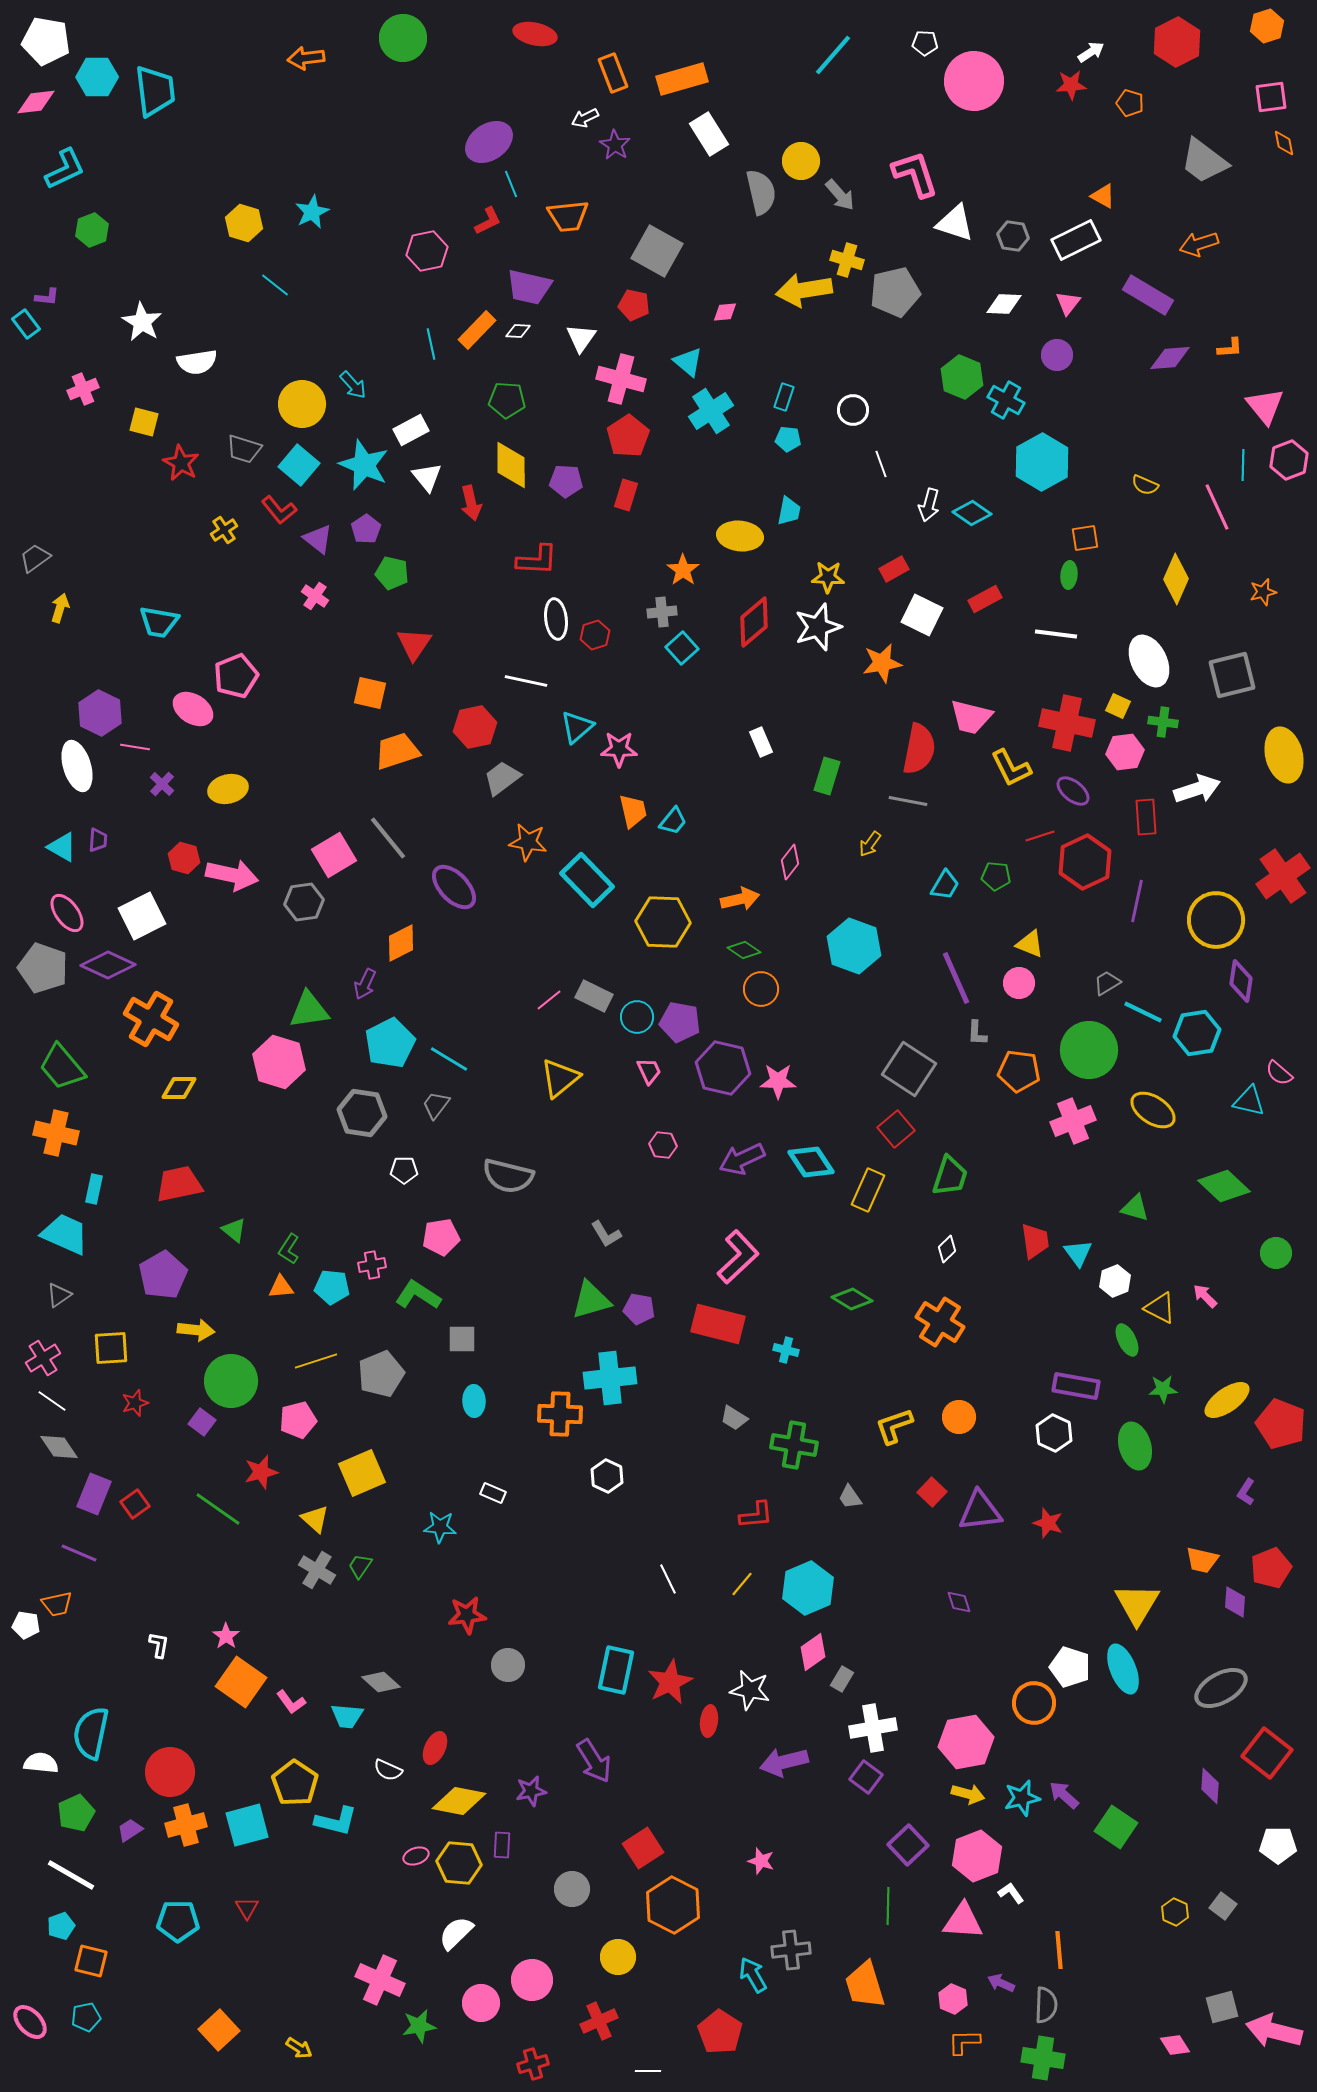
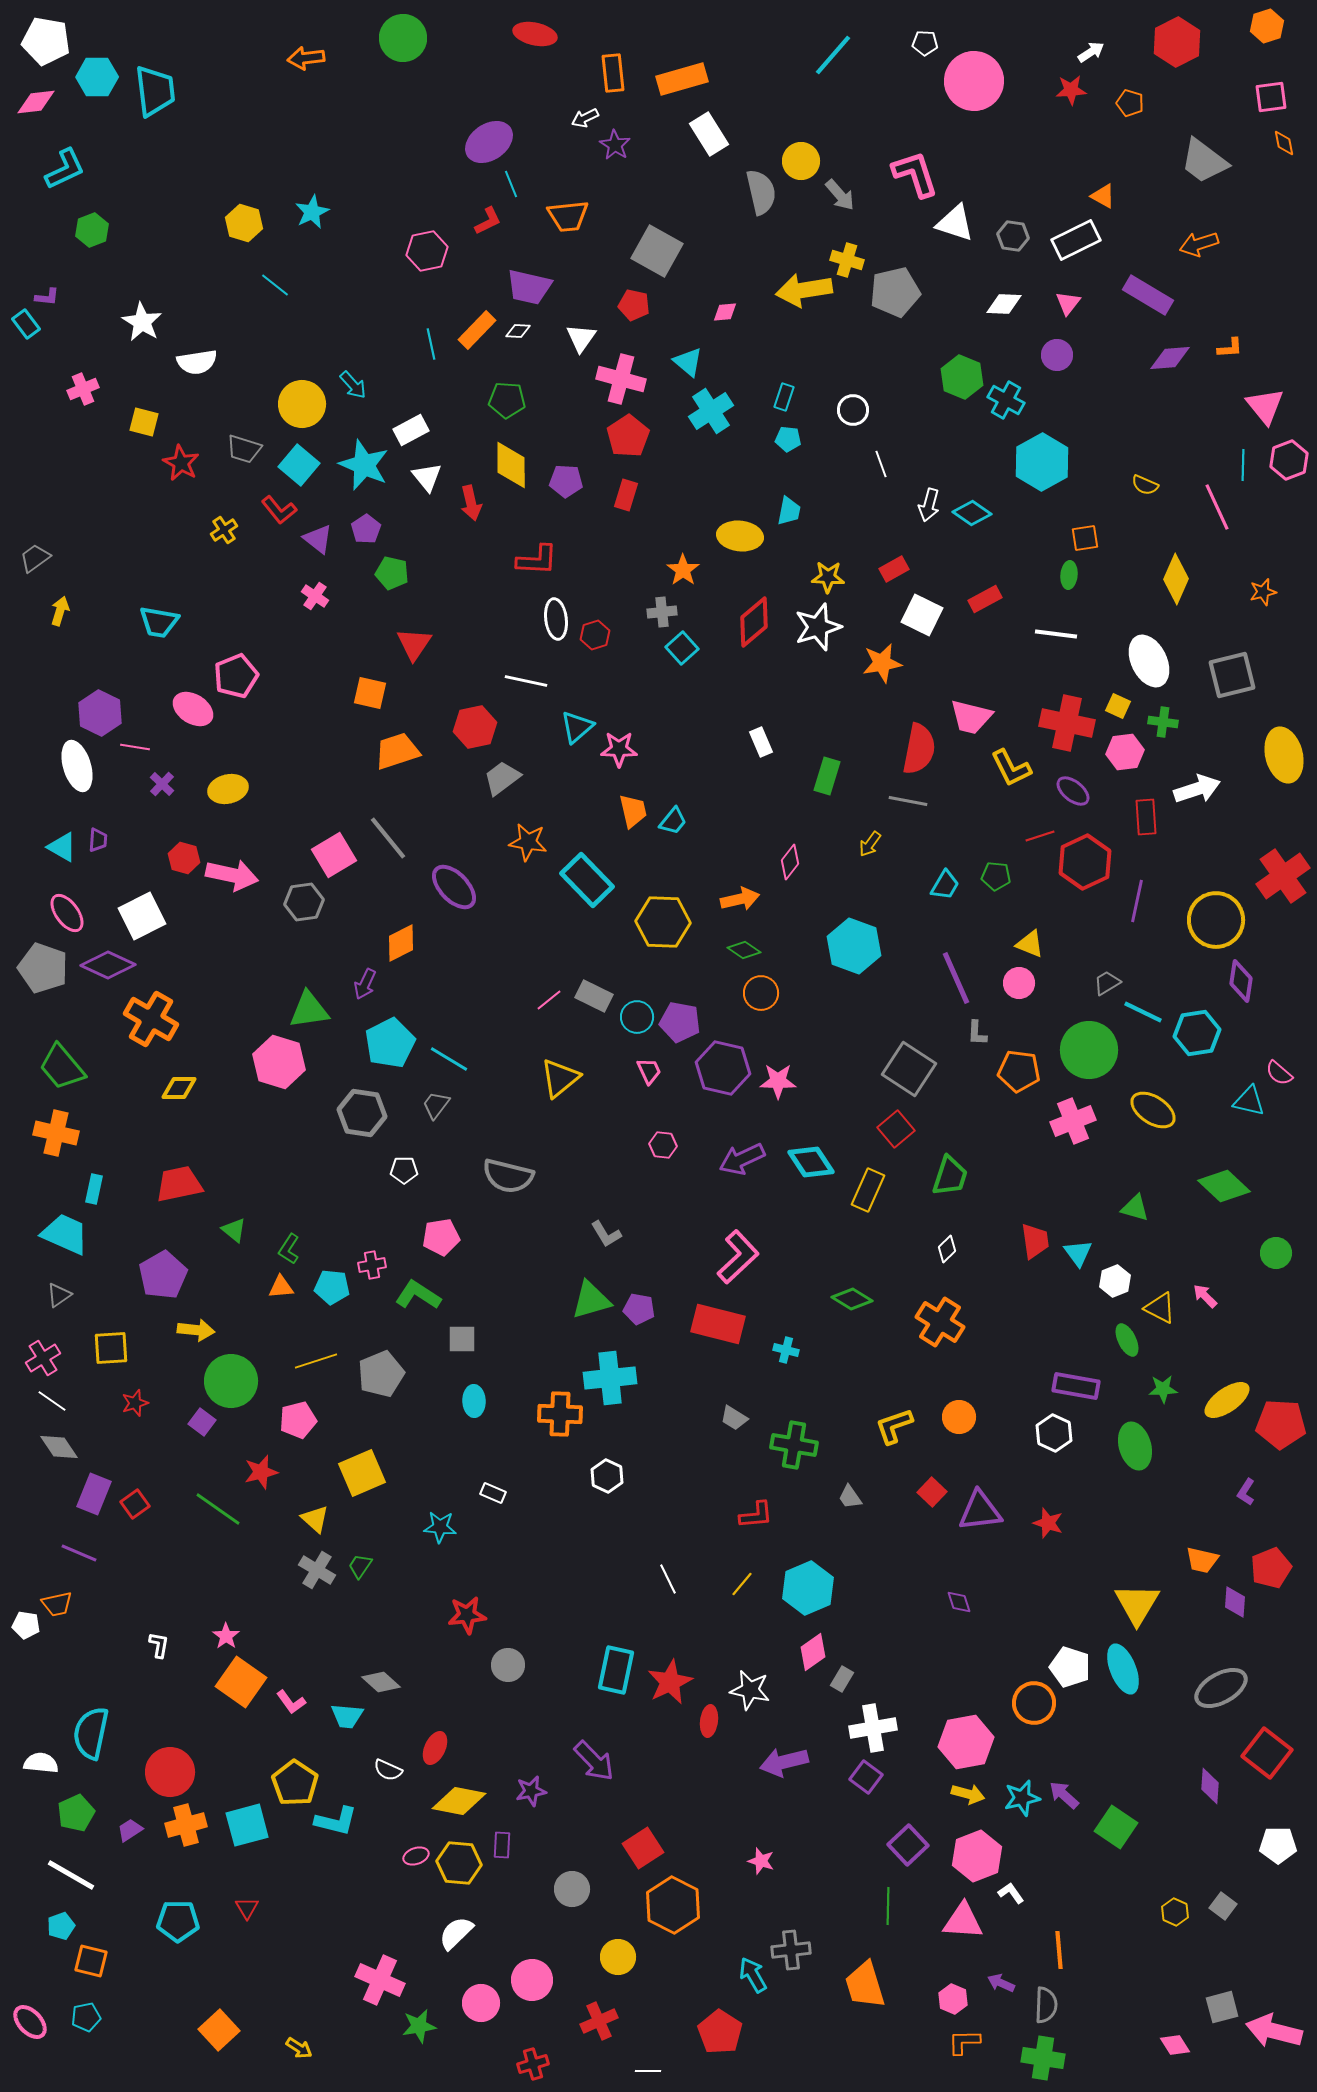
orange rectangle at (613, 73): rotated 15 degrees clockwise
red star at (1071, 85): moved 5 px down
yellow arrow at (60, 608): moved 3 px down
orange circle at (761, 989): moved 4 px down
red pentagon at (1281, 1424): rotated 18 degrees counterclockwise
purple arrow at (594, 1761): rotated 12 degrees counterclockwise
